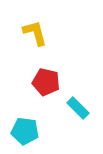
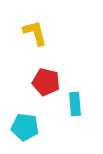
cyan rectangle: moved 3 px left, 4 px up; rotated 40 degrees clockwise
cyan pentagon: moved 4 px up
